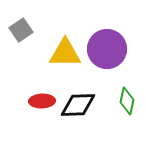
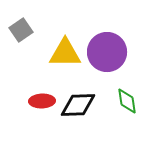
purple circle: moved 3 px down
green diamond: rotated 20 degrees counterclockwise
